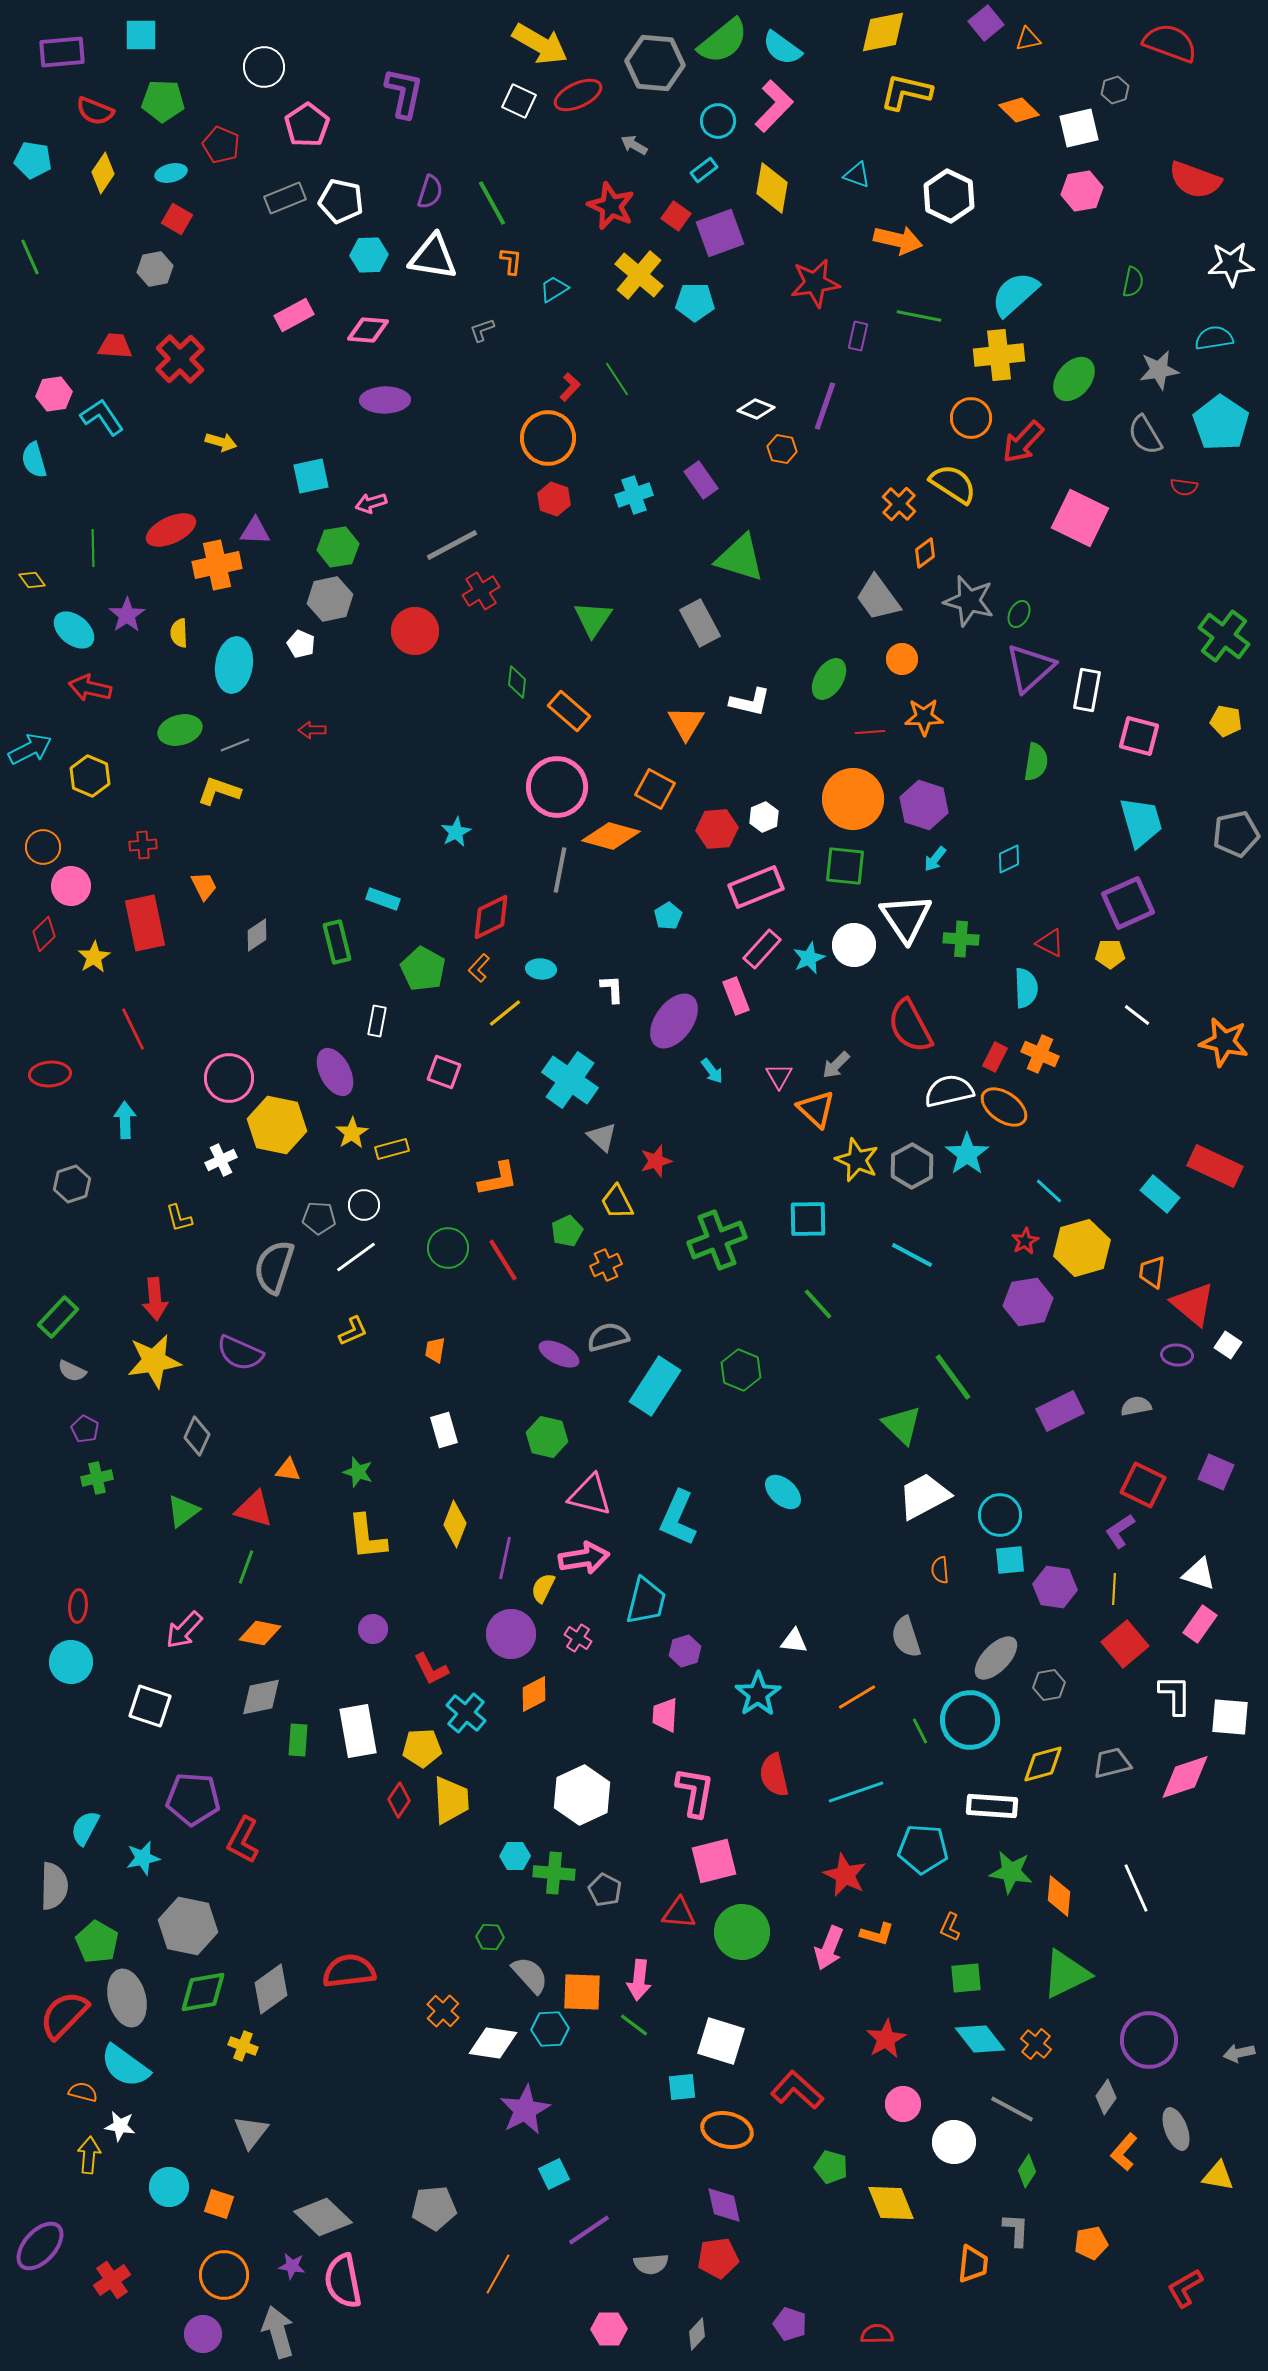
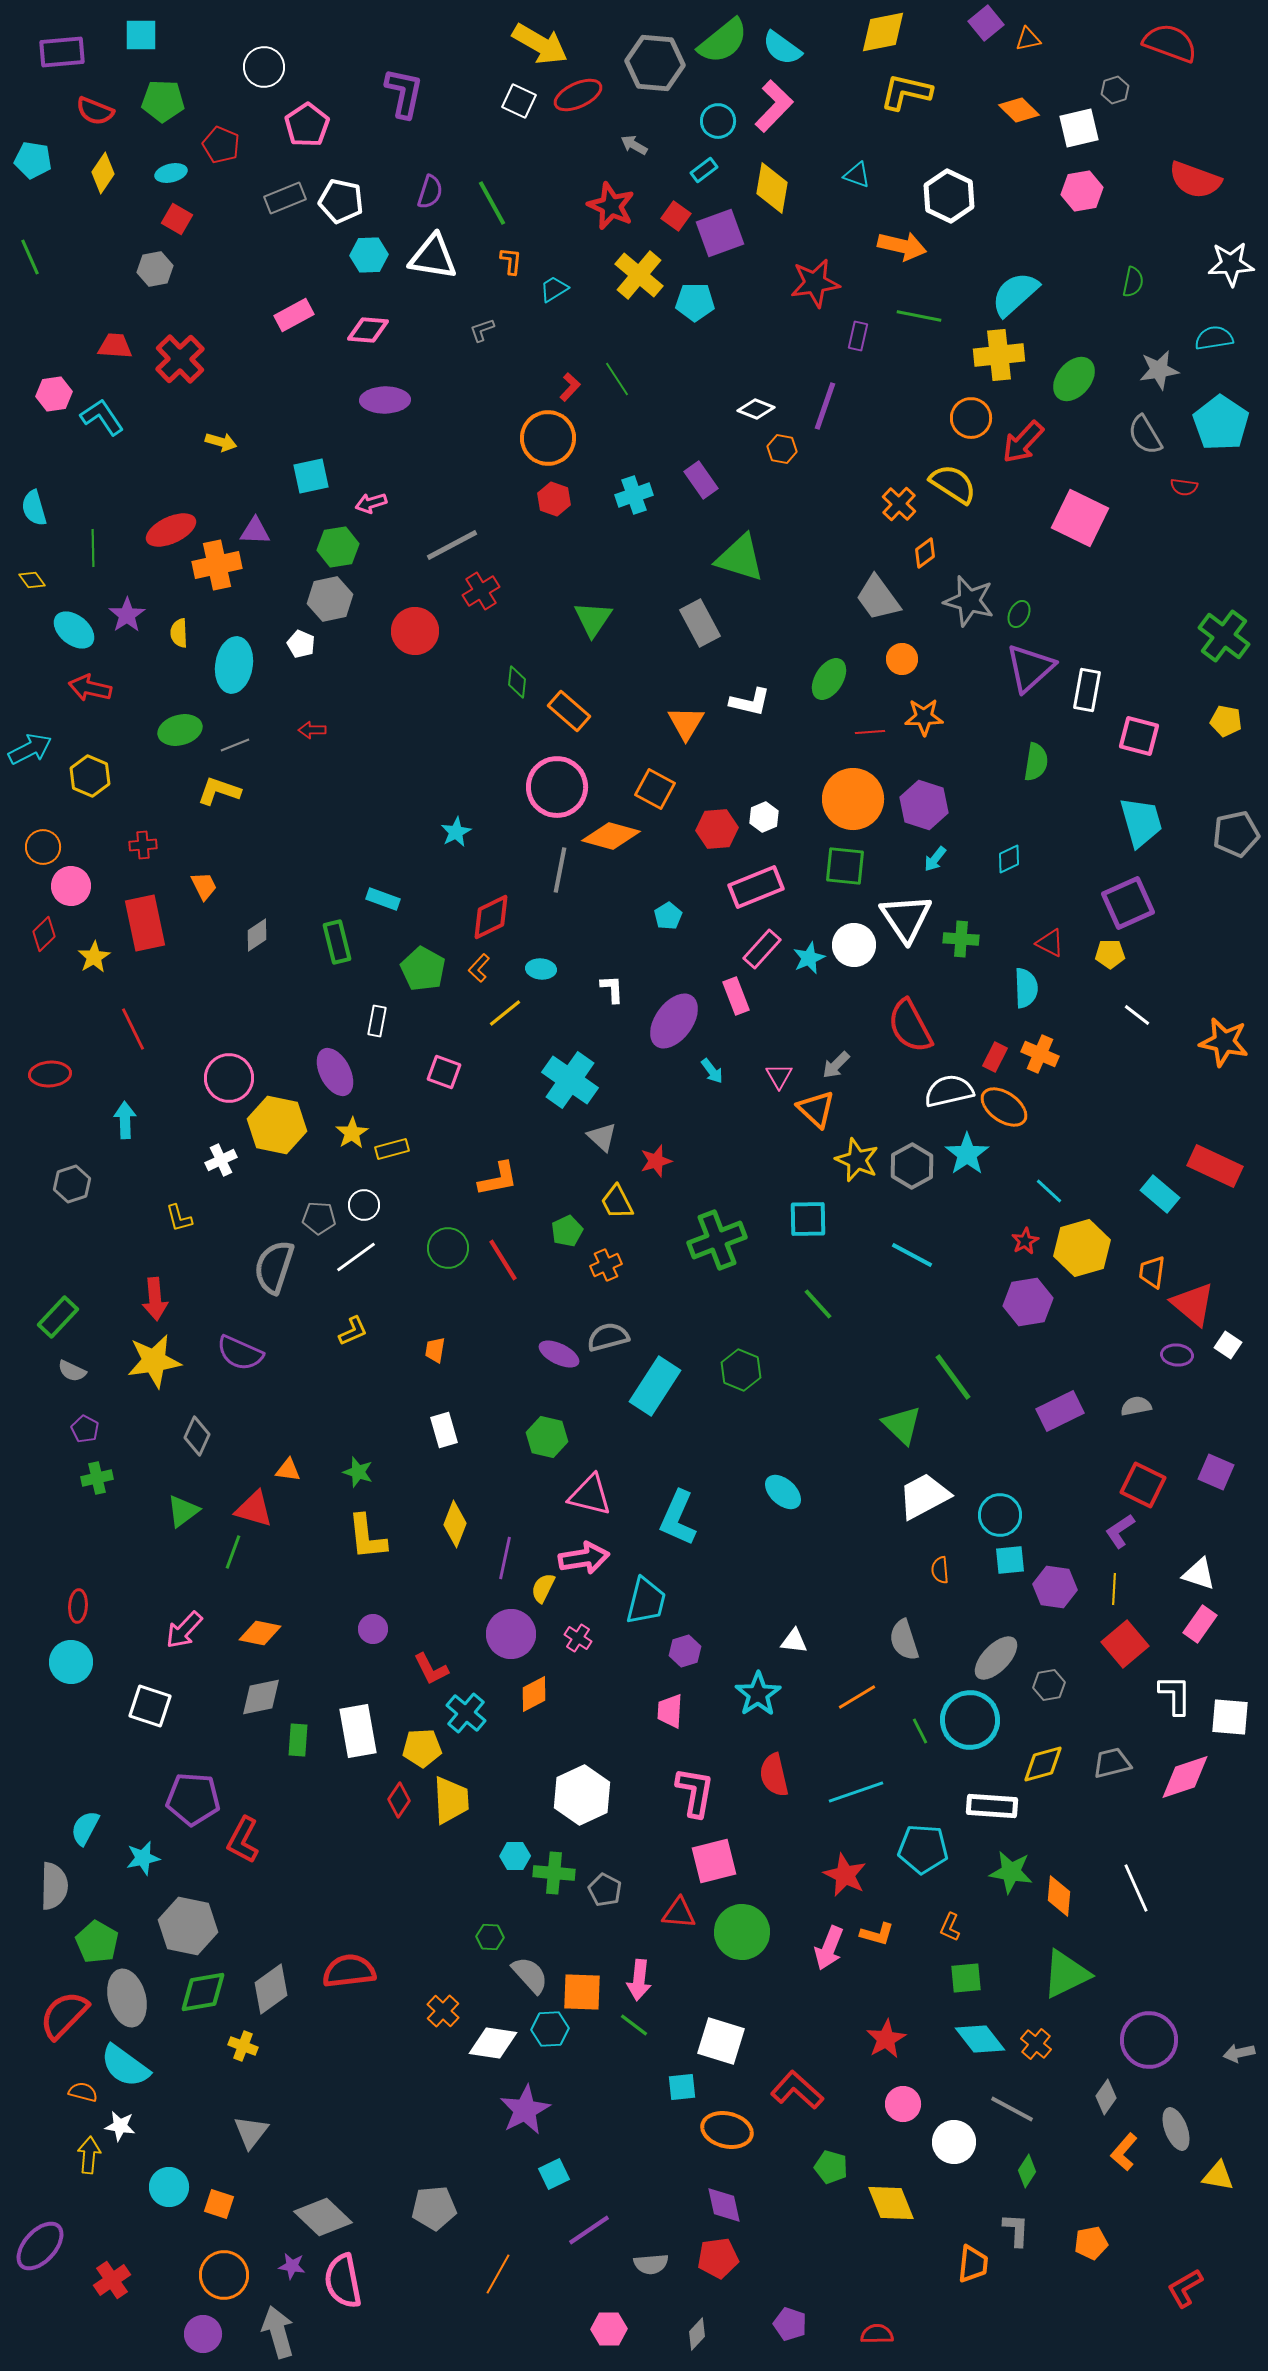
orange arrow at (898, 240): moved 4 px right, 6 px down
cyan semicircle at (34, 460): moved 48 px down
green line at (246, 1567): moved 13 px left, 15 px up
gray semicircle at (906, 1637): moved 2 px left, 3 px down
pink trapezoid at (665, 1715): moved 5 px right, 4 px up
